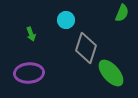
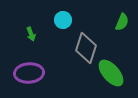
green semicircle: moved 9 px down
cyan circle: moved 3 px left
